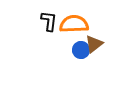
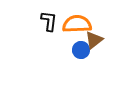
orange semicircle: moved 3 px right
brown triangle: moved 4 px up
